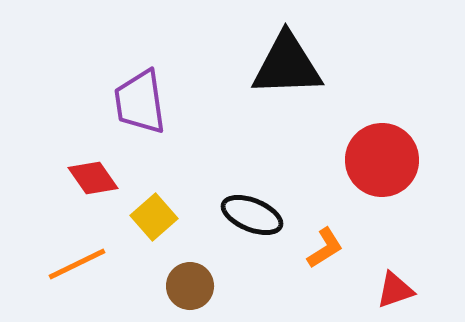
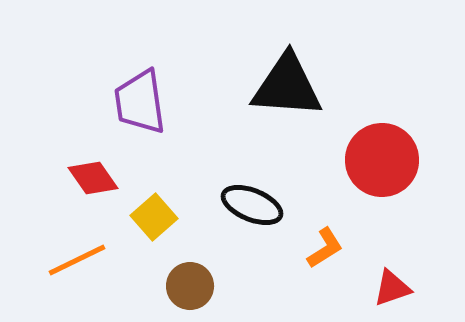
black triangle: moved 21 px down; rotated 6 degrees clockwise
black ellipse: moved 10 px up
orange line: moved 4 px up
red triangle: moved 3 px left, 2 px up
